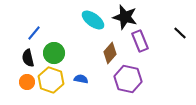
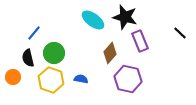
orange circle: moved 14 px left, 5 px up
